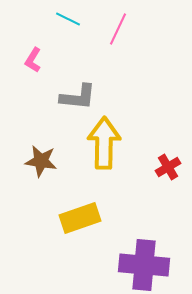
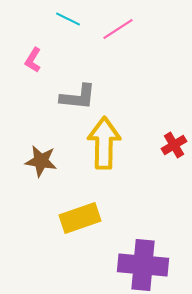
pink line: rotated 32 degrees clockwise
red cross: moved 6 px right, 22 px up
purple cross: moved 1 px left
